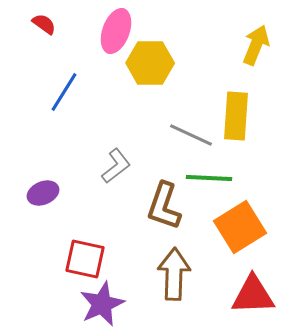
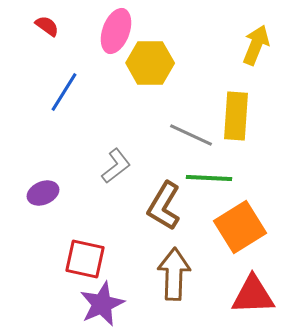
red semicircle: moved 3 px right, 2 px down
brown L-shape: rotated 12 degrees clockwise
